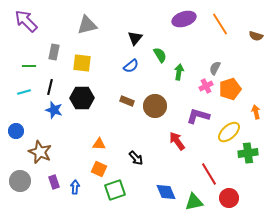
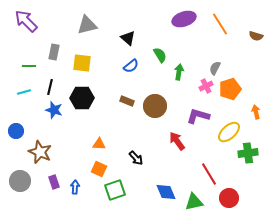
black triangle: moved 7 px left; rotated 28 degrees counterclockwise
